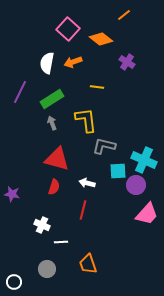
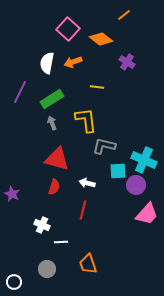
purple star: rotated 14 degrees clockwise
